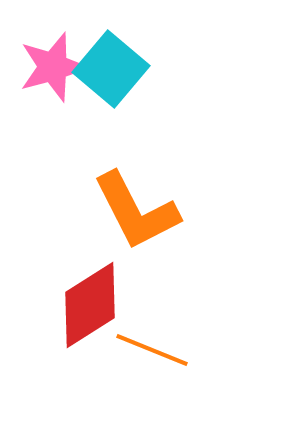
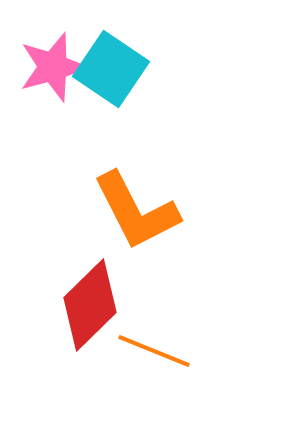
cyan square: rotated 6 degrees counterclockwise
red diamond: rotated 12 degrees counterclockwise
orange line: moved 2 px right, 1 px down
